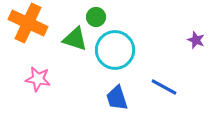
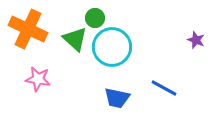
green circle: moved 1 px left, 1 px down
orange cross: moved 6 px down
green triangle: rotated 24 degrees clockwise
cyan circle: moved 3 px left, 3 px up
blue line: moved 1 px down
blue trapezoid: rotated 60 degrees counterclockwise
